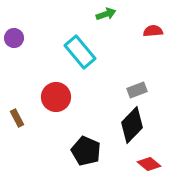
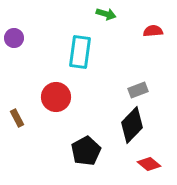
green arrow: rotated 36 degrees clockwise
cyan rectangle: rotated 48 degrees clockwise
gray rectangle: moved 1 px right
black pentagon: rotated 20 degrees clockwise
